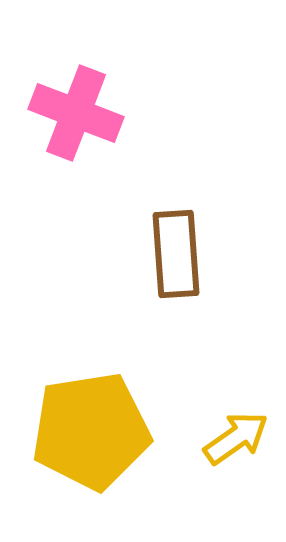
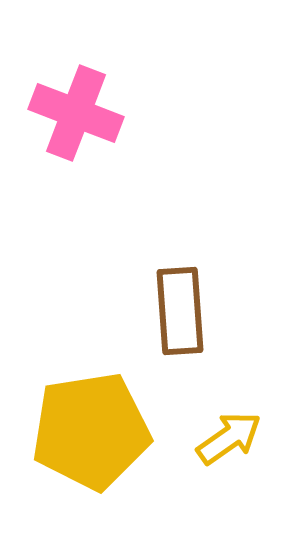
brown rectangle: moved 4 px right, 57 px down
yellow arrow: moved 7 px left
